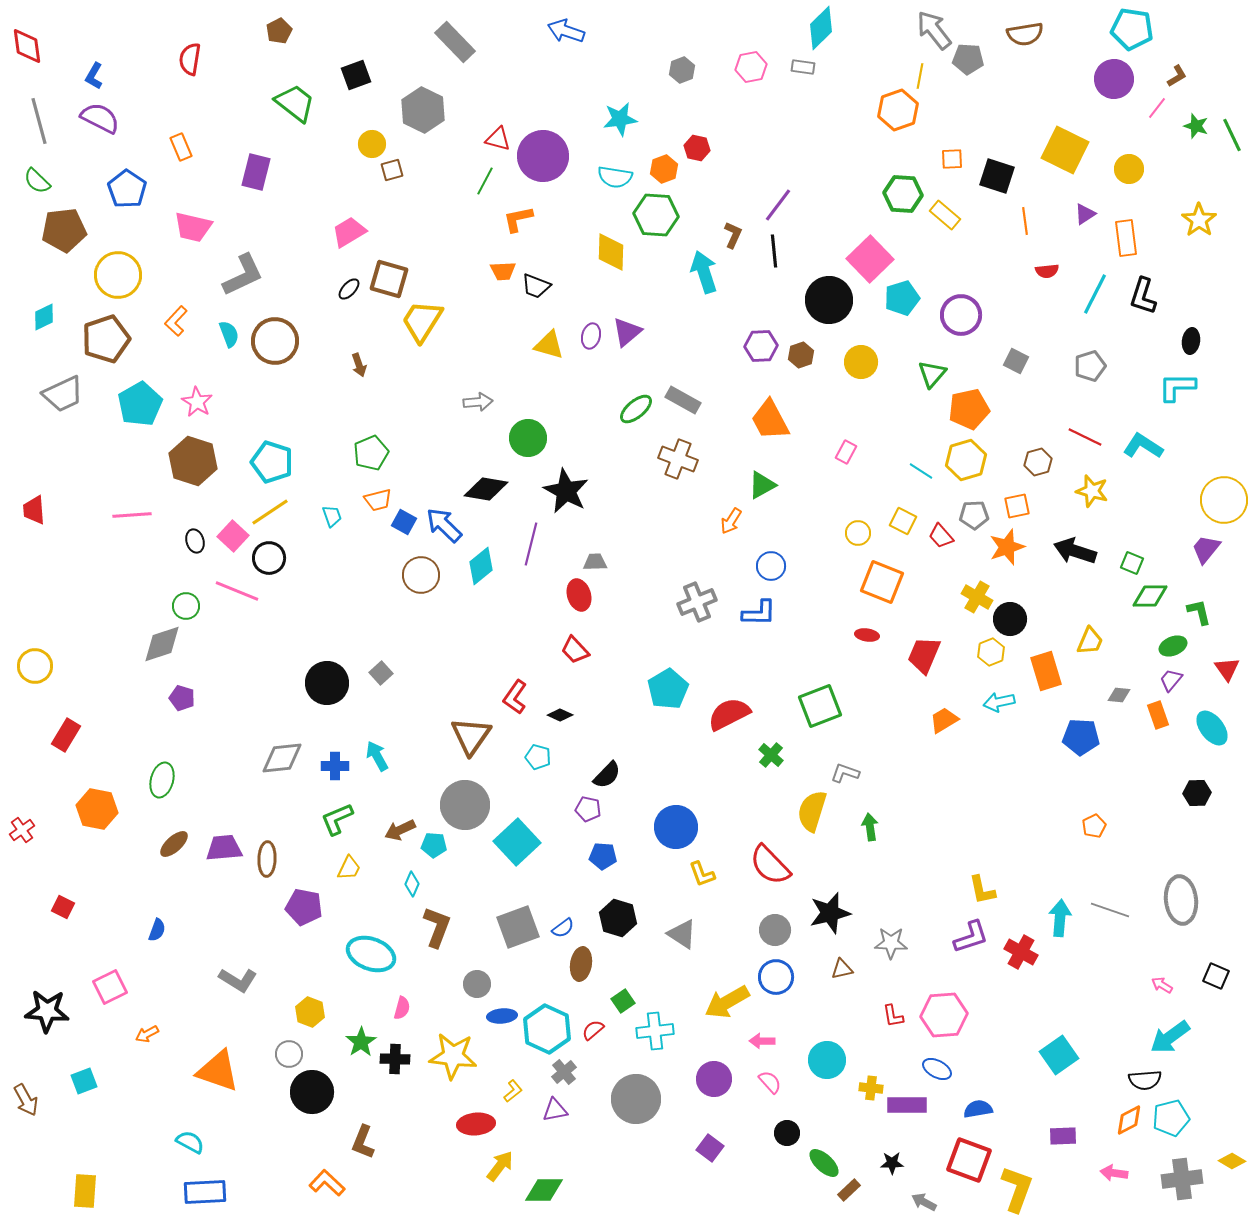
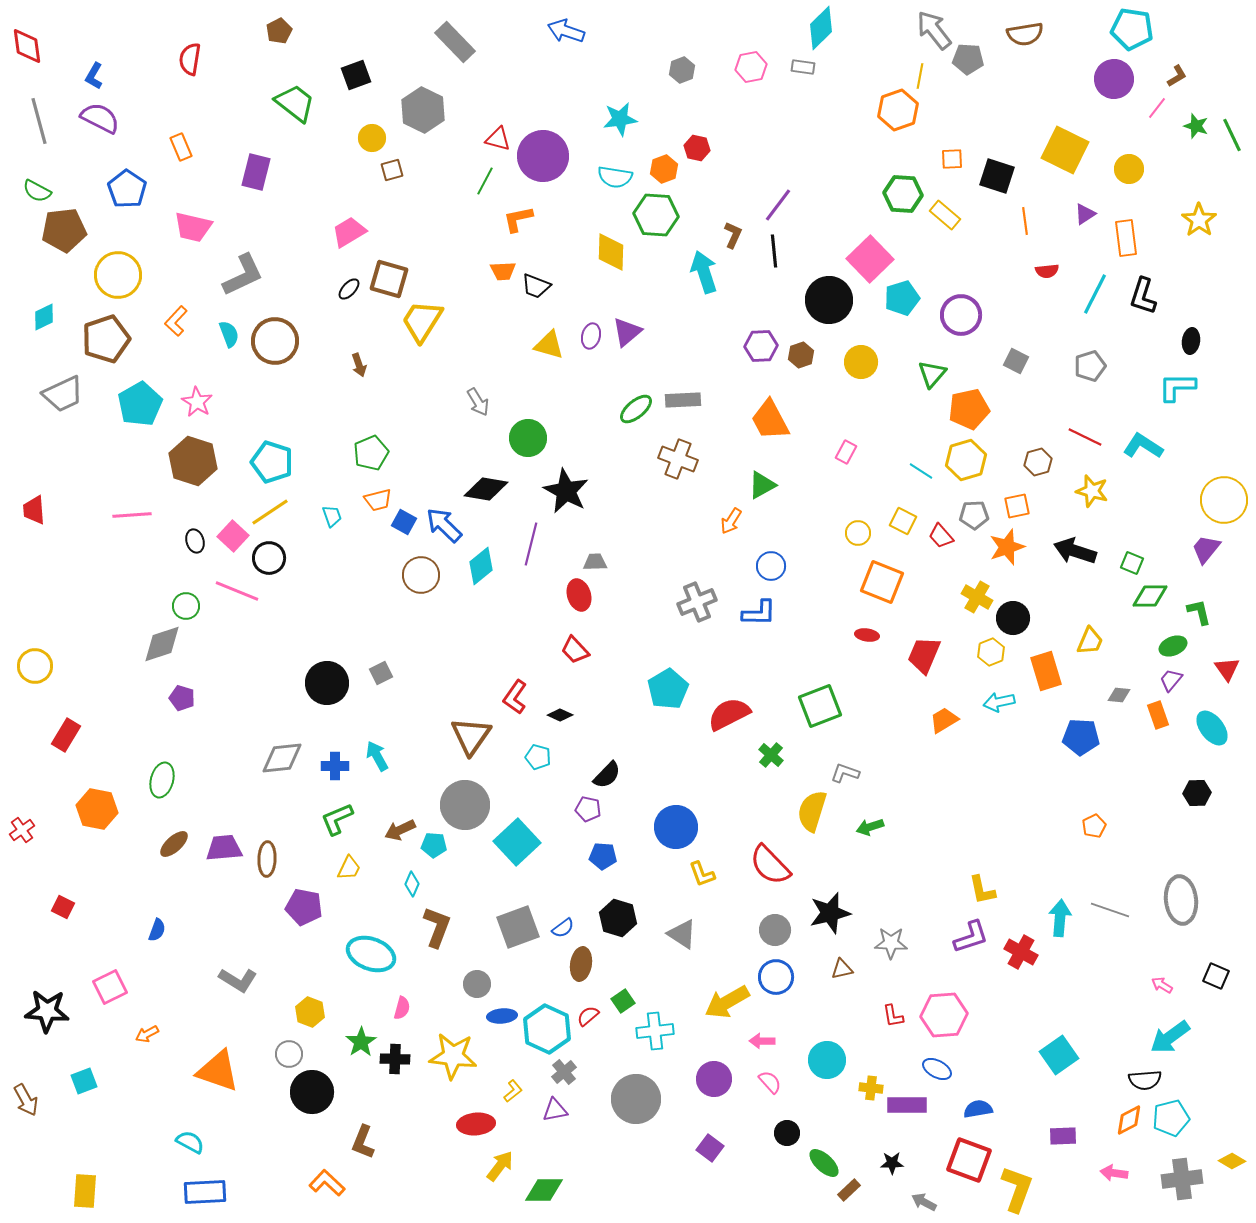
yellow circle at (372, 144): moved 6 px up
green semicircle at (37, 181): moved 10 px down; rotated 16 degrees counterclockwise
gray rectangle at (683, 400): rotated 32 degrees counterclockwise
gray arrow at (478, 402): rotated 64 degrees clockwise
black circle at (1010, 619): moved 3 px right, 1 px up
gray square at (381, 673): rotated 15 degrees clockwise
green arrow at (870, 827): rotated 100 degrees counterclockwise
red semicircle at (593, 1030): moved 5 px left, 14 px up
